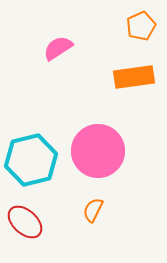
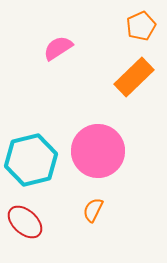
orange rectangle: rotated 36 degrees counterclockwise
